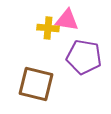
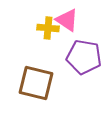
pink triangle: rotated 25 degrees clockwise
brown square: moved 1 px up
